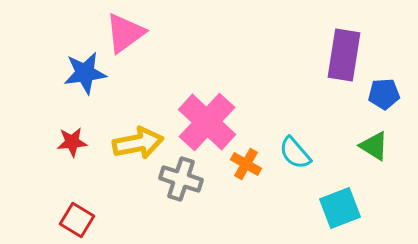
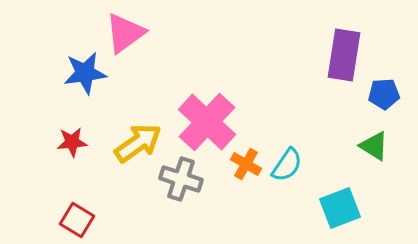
yellow arrow: rotated 24 degrees counterclockwise
cyan semicircle: moved 8 px left, 12 px down; rotated 105 degrees counterclockwise
